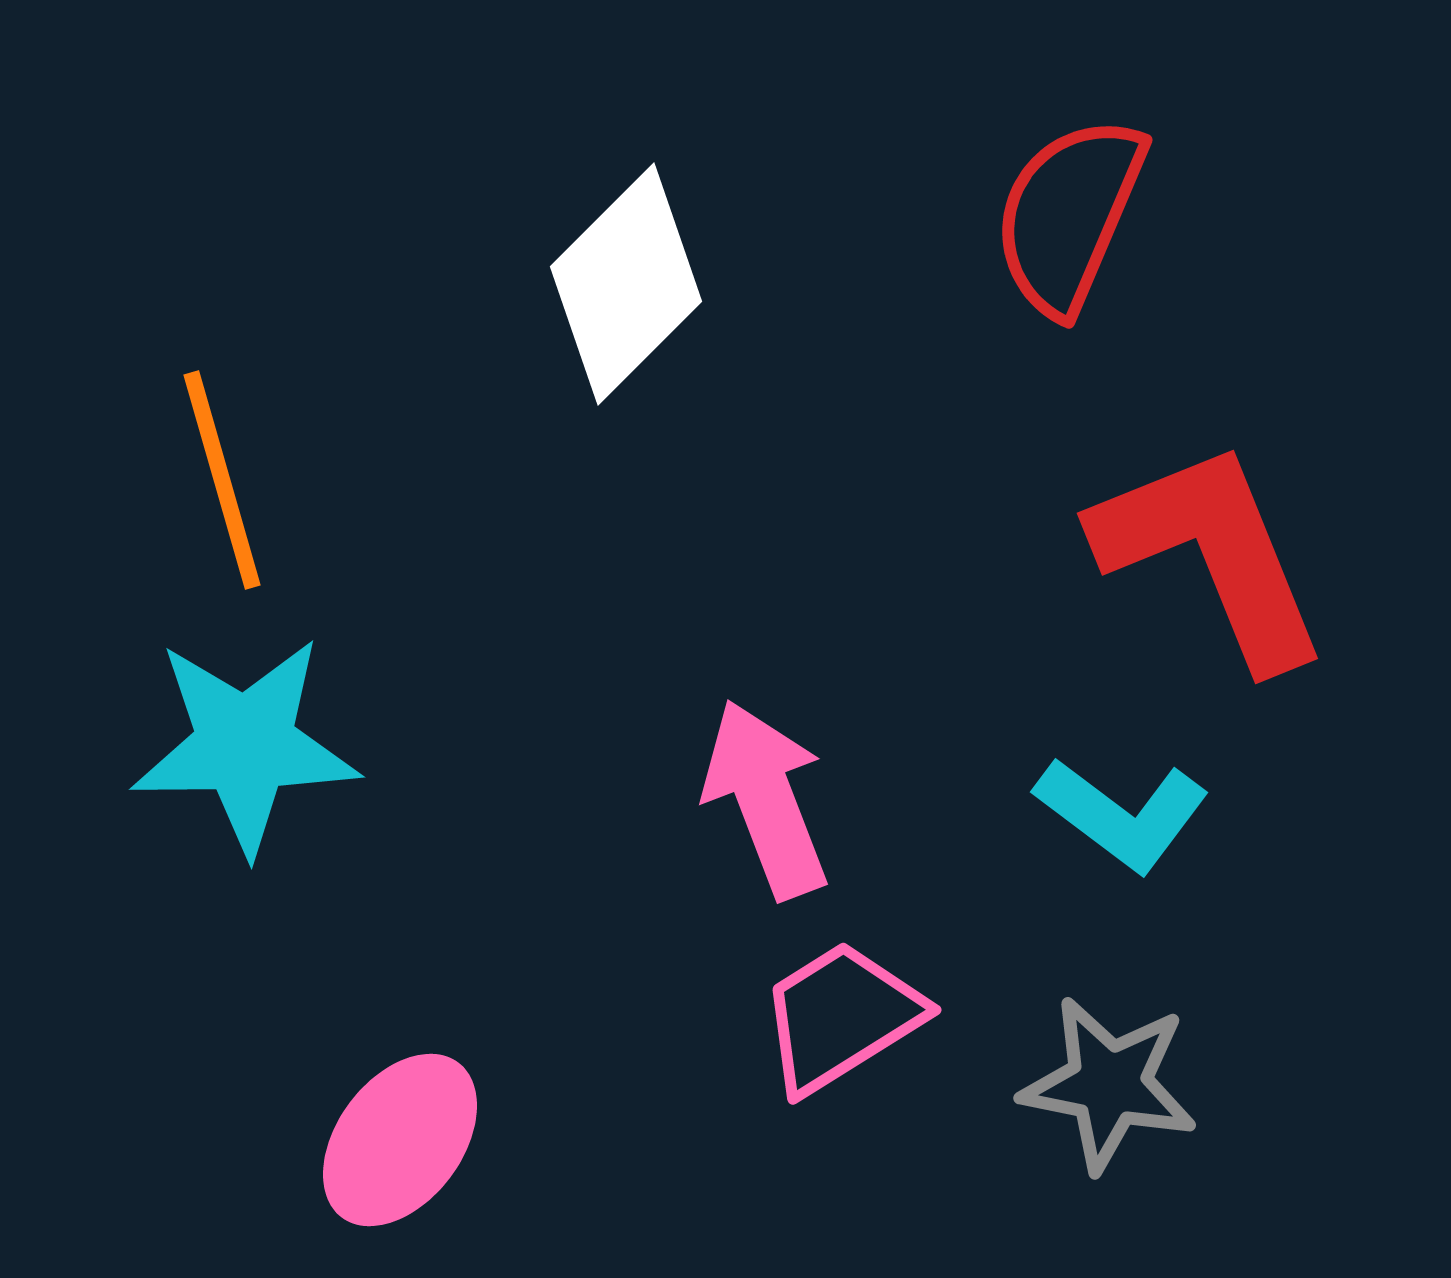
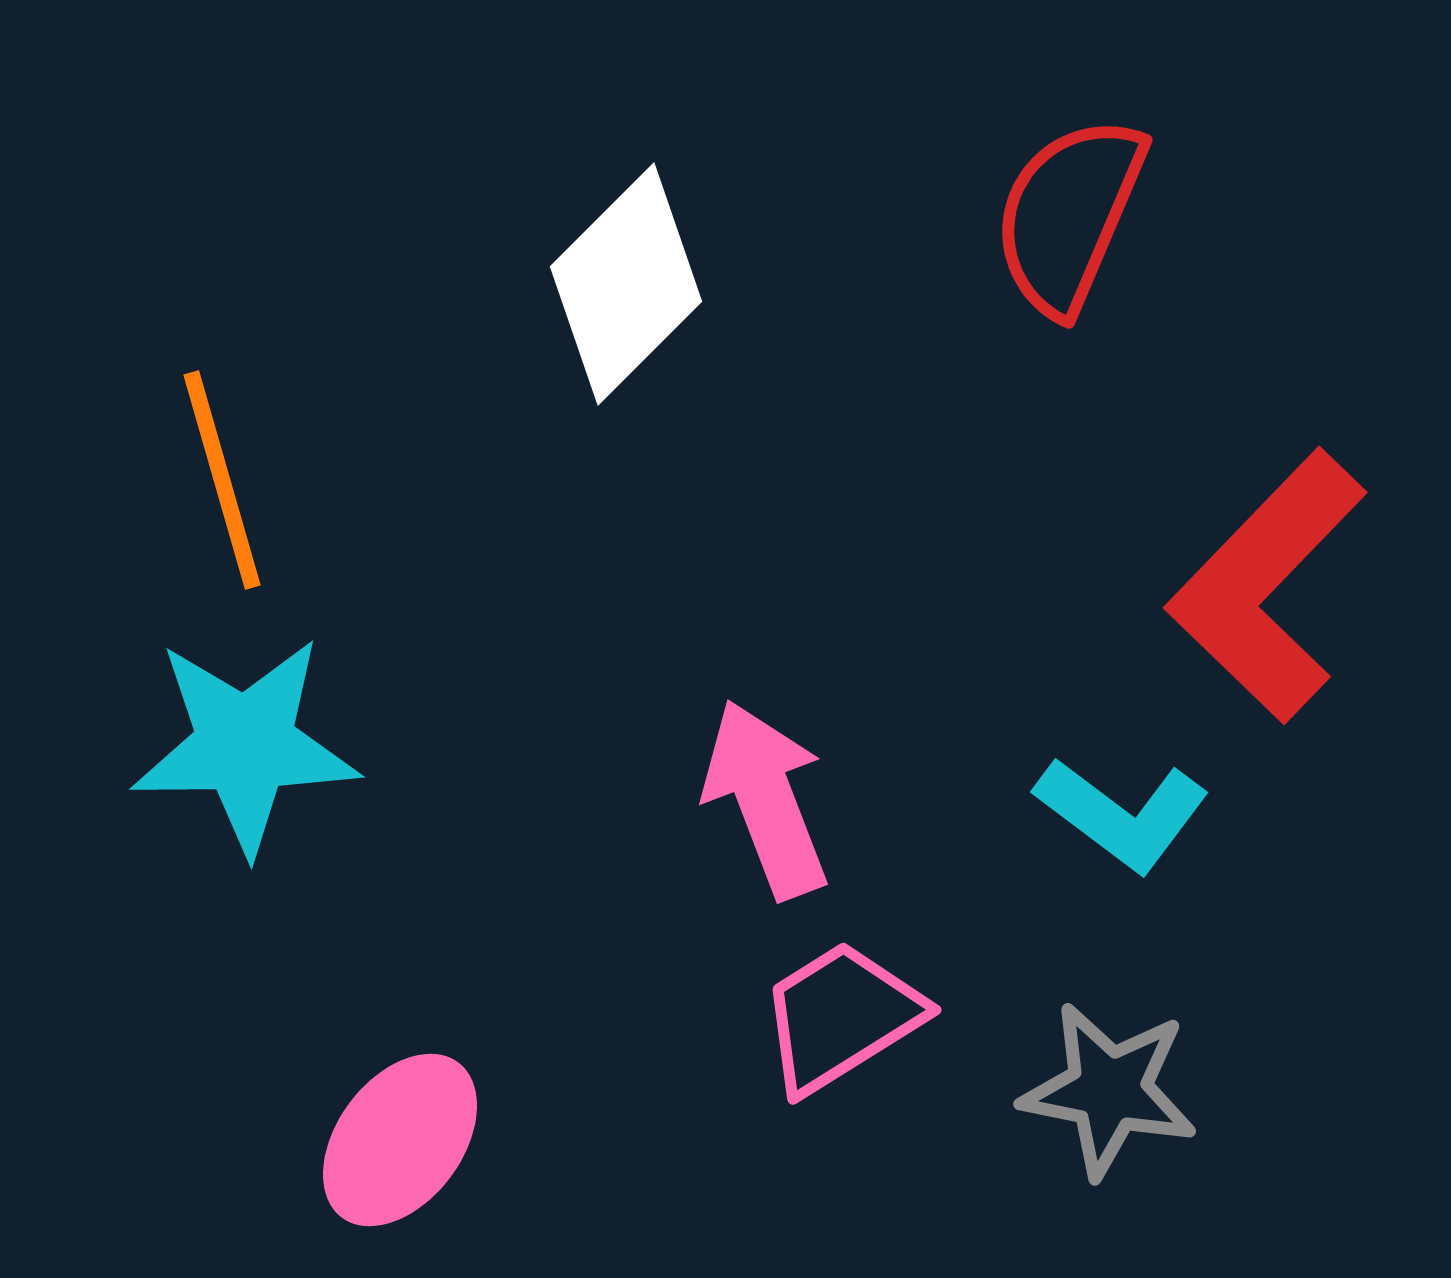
red L-shape: moved 56 px right, 32 px down; rotated 114 degrees counterclockwise
gray star: moved 6 px down
